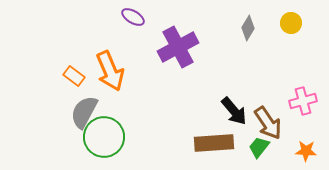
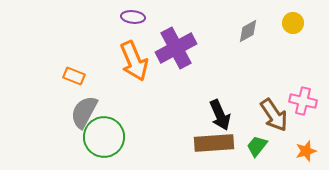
purple ellipse: rotated 25 degrees counterclockwise
yellow circle: moved 2 px right
gray diamond: moved 3 px down; rotated 30 degrees clockwise
purple cross: moved 2 px left, 1 px down
orange arrow: moved 24 px right, 10 px up
orange rectangle: rotated 15 degrees counterclockwise
pink cross: rotated 28 degrees clockwise
black arrow: moved 14 px left, 4 px down; rotated 16 degrees clockwise
brown arrow: moved 6 px right, 8 px up
green trapezoid: moved 2 px left, 1 px up
orange star: rotated 20 degrees counterclockwise
